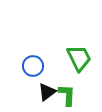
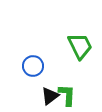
green trapezoid: moved 1 px right, 12 px up
black triangle: moved 3 px right, 4 px down
